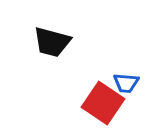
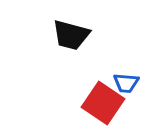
black trapezoid: moved 19 px right, 7 px up
